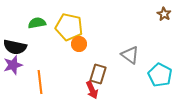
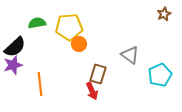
brown star: rotated 16 degrees clockwise
yellow pentagon: rotated 16 degrees counterclockwise
black semicircle: rotated 55 degrees counterclockwise
cyan pentagon: rotated 20 degrees clockwise
orange line: moved 2 px down
red arrow: moved 1 px down
